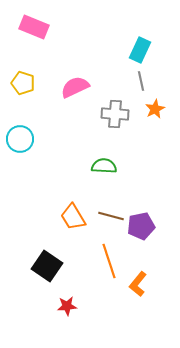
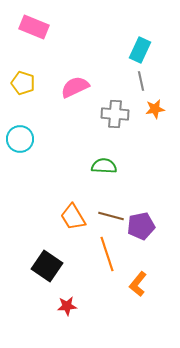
orange star: rotated 18 degrees clockwise
orange line: moved 2 px left, 7 px up
